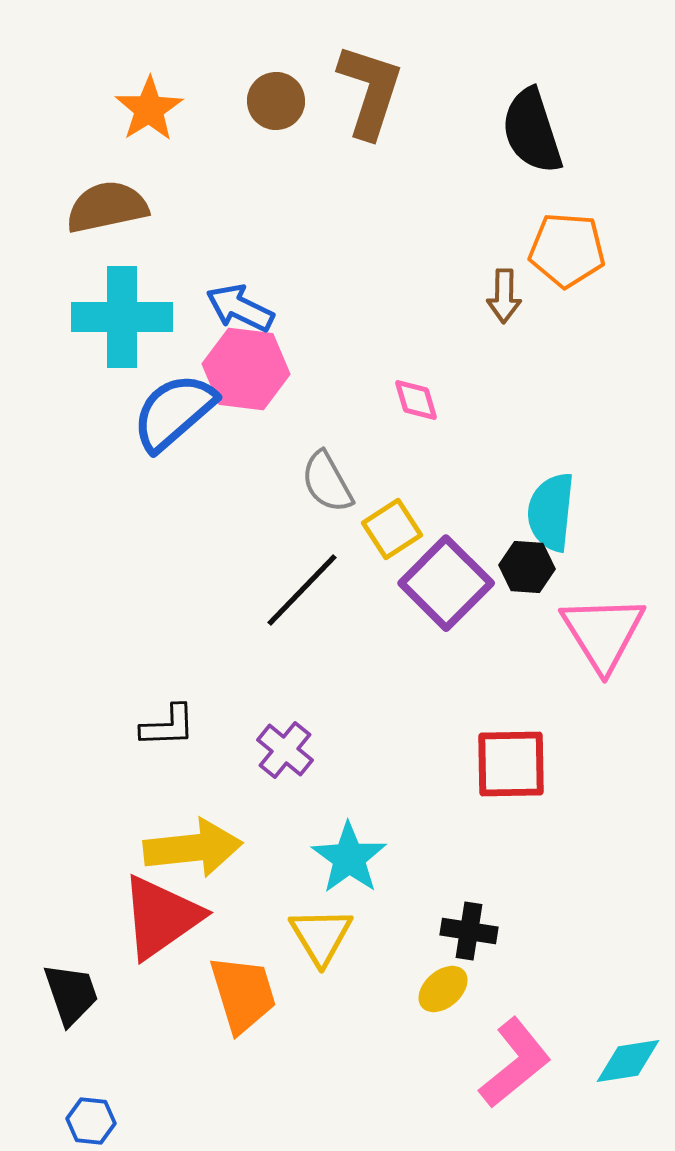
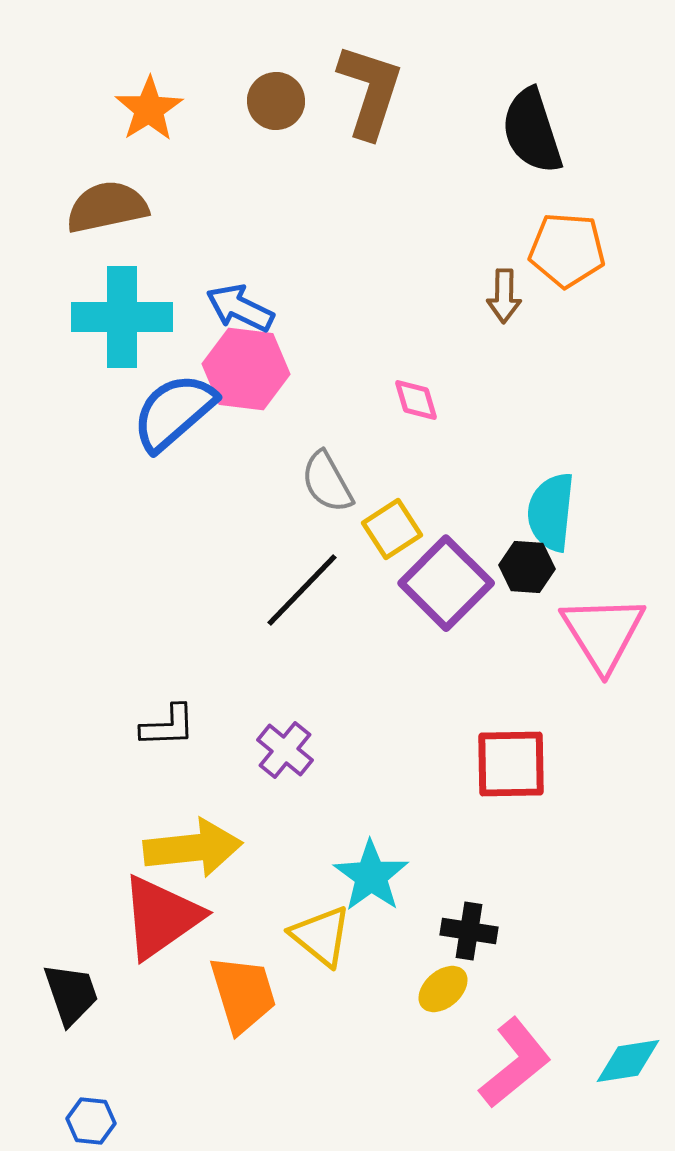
cyan star: moved 22 px right, 18 px down
yellow triangle: rotated 20 degrees counterclockwise
